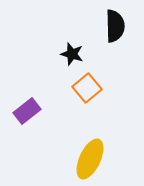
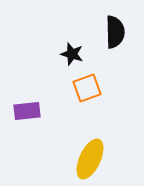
black semicircle: moved 6 px down
orange square: rotated 20 degrees clockwise
purple rectangle: rotated 32 degrees clockwise
